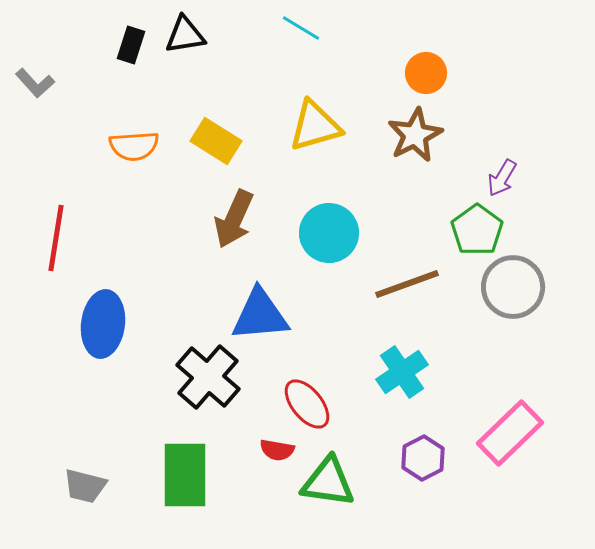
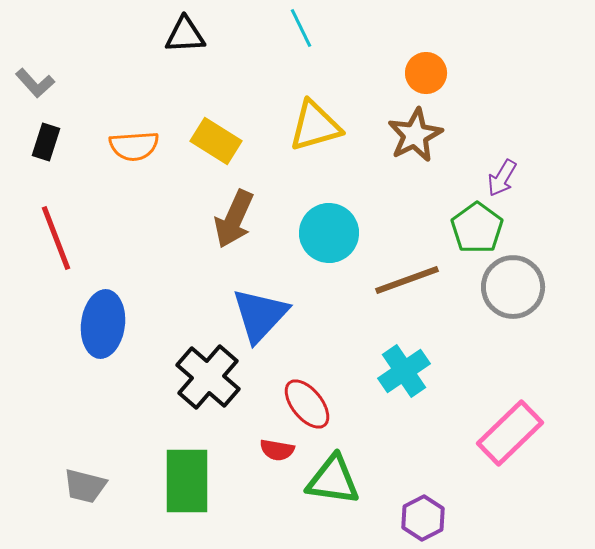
cyan line: rotated 33 degrees clockwise
black triangle: rotated 6 degrees clockwise
black rectangle: moved 85 px left, 97 px down
green pentagon: moved 2 px up
red line: rotated 30 degrees counterclockwise
brown line: moved 4 px up
blue triangle: rotated 42 degrees counterclockwise
cyan cross: moved 2 px right, 1 px up
purple hexagon: moved 60 px down
green rectangle: moved 2 px right, 6 px down
green triangle: moved 5 px right, 2 px up
